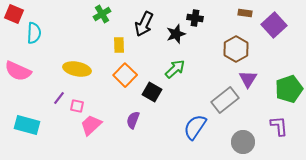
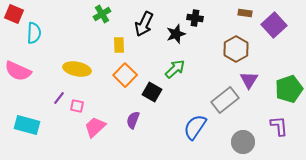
purple triangle: moved 1 px right, 1 px down
pink trapezoid: moved 4 px right, 2 px down
